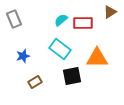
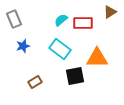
blue star: moved 10 px up
black square: moved 3 px right
